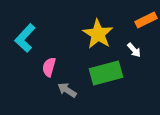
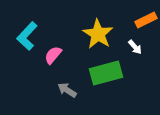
cyan L-shape: moved 2 px right, 2 px up
white arrow: moved 1 px right, 3 px up
pink semicircle: moved 4 px right, 12 px up; rotated 24 degrees clockwise
